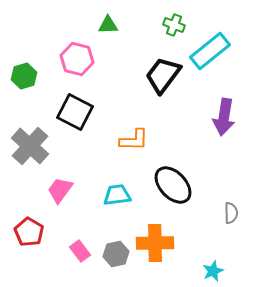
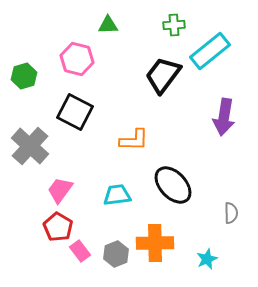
green cross: rotated 25 degrees counterclockwise
red pentagon: moved 29 px right, 5 px up
gray hexagon: rotated 10 degrees counterclockwise
cyan star: moved 6 px left, 12 px up
